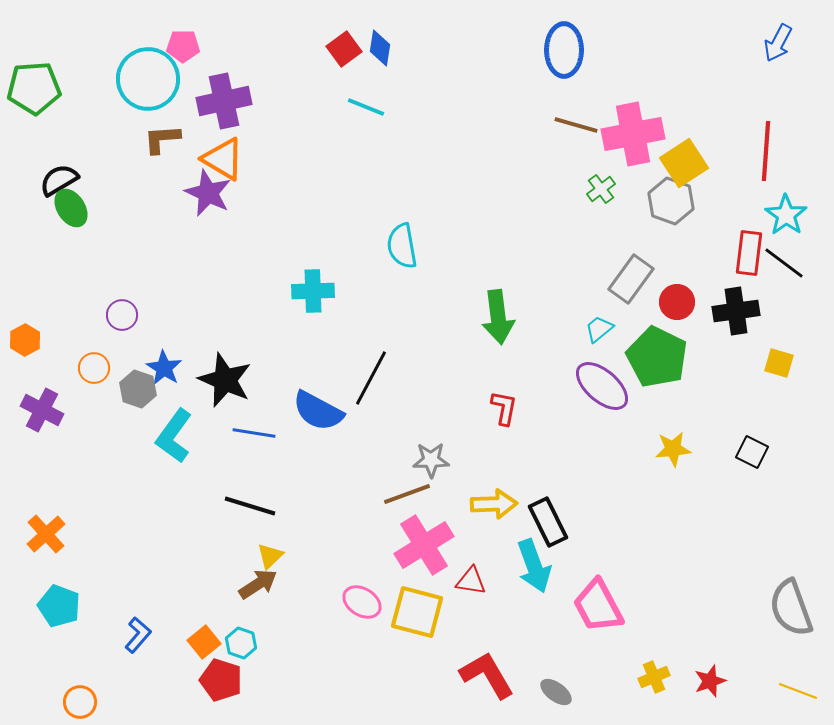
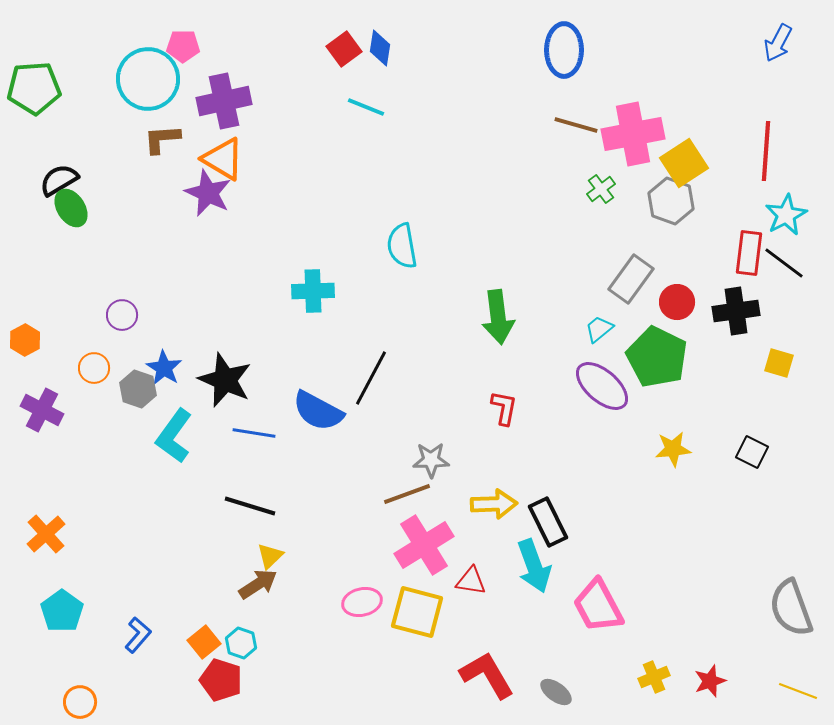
cyan star at (786, 215): rotated 9 degrees clockwise
pink ellipse at (362, 602): rotated 45 degrees counterclockwise
cyan pentagon at (59, 606): moved 3 px right, 5 px down; rotated 15 degrees clockwise
